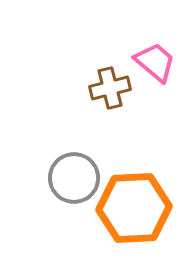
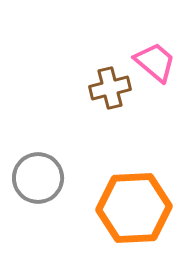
gray circle: moved 36 px left
